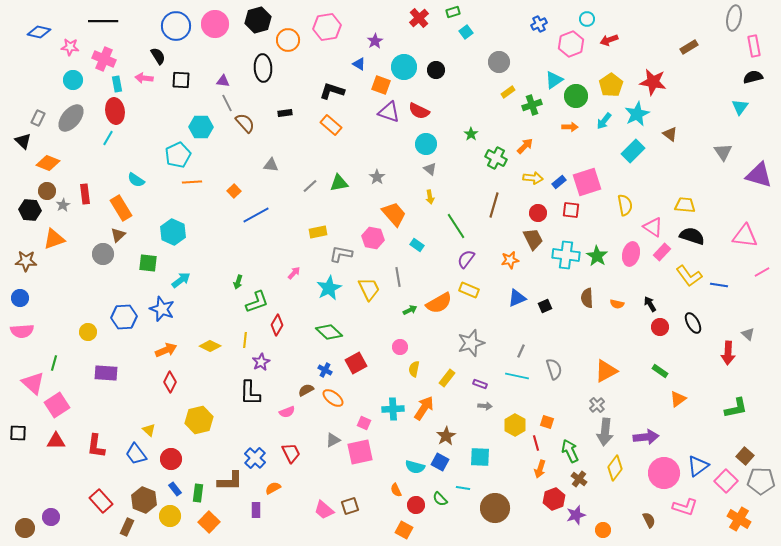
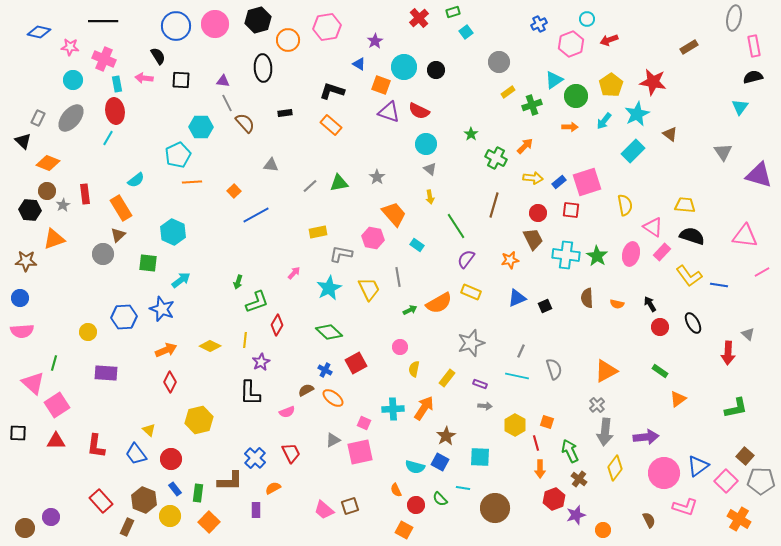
cyan semicircle at (136, 180): rotated 72 degrees counterclockwise
yellow rectangle at (469, 290): moved 2 px right, 2 px down
orange arrow at (540, 469): rotated 18 degrees counterclockwise
